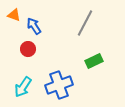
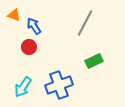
red circle: moved 1 px right, 2 px up
